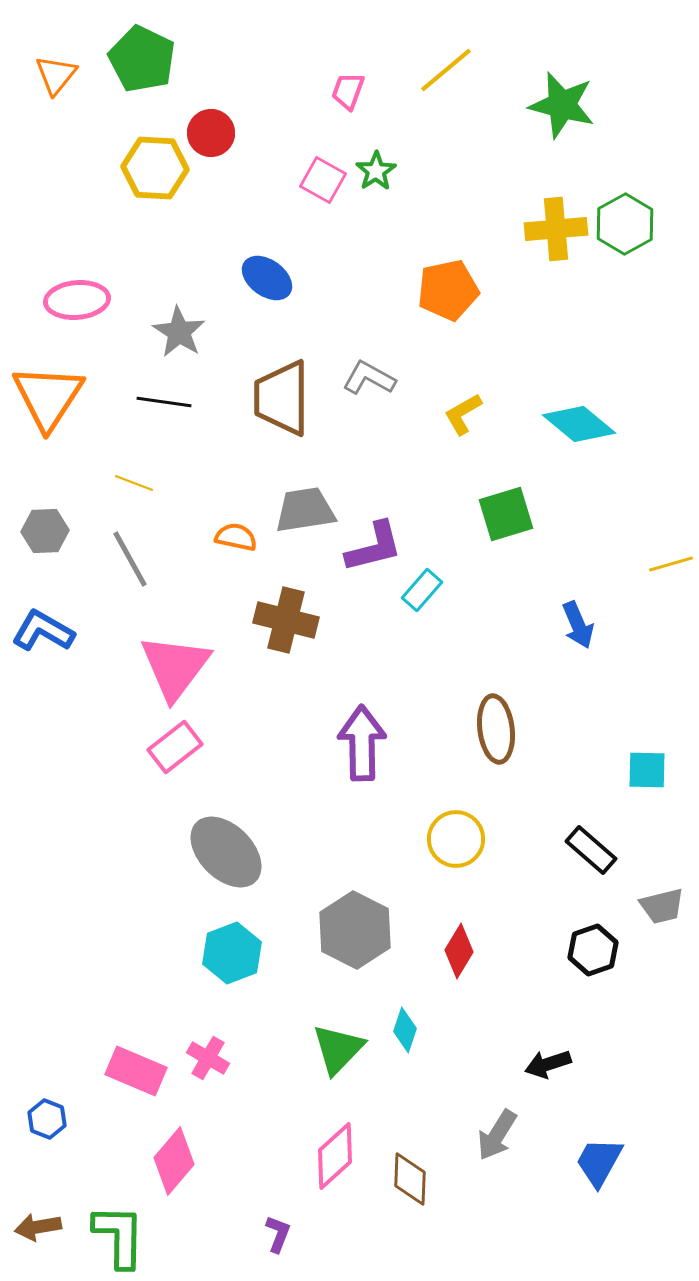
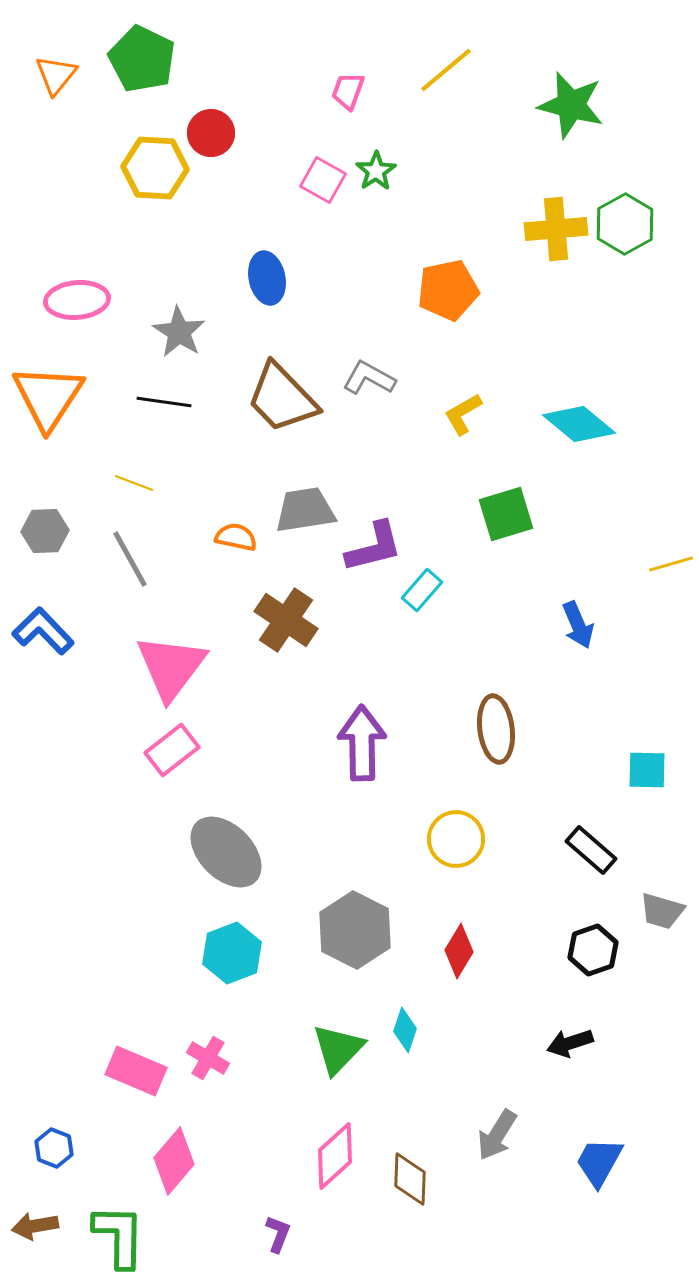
green star at (562, 105): moved 9 px right
blue ellipse at (267, 278): rotated 42 degrees clockwise
brown trapezoid at (282, 398): rotated 44 degrees counterclockwise
brown cross at (286, 620): rotated 20 degrees clockwise
blue L-shape at (43, 631): rotated 16 degrees clockwise
pink triangle at (175, 667): moved 4 px left
pink rectangle at (175, 747): moved 3 px left, 3 px down
gray trapezoid at (662, 906): moved 5 px down; rotated 30 degrees clockwise
black arrow at (548, 1064): moved 22 px right, 21 px up
blue hexagon at (47, 1119): moved 7 px right, 29 px down
brown arrow at (38, 1227): moved 3 px left, 1 px up
